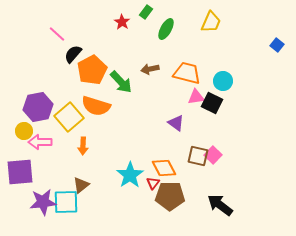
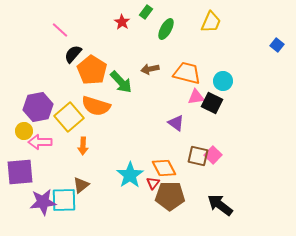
pink line: moved 3 px right, 4 px up
orange pentagon: rotated 12 degrees counterclockwise
cyan square: moved 2 px left, 2 px up
